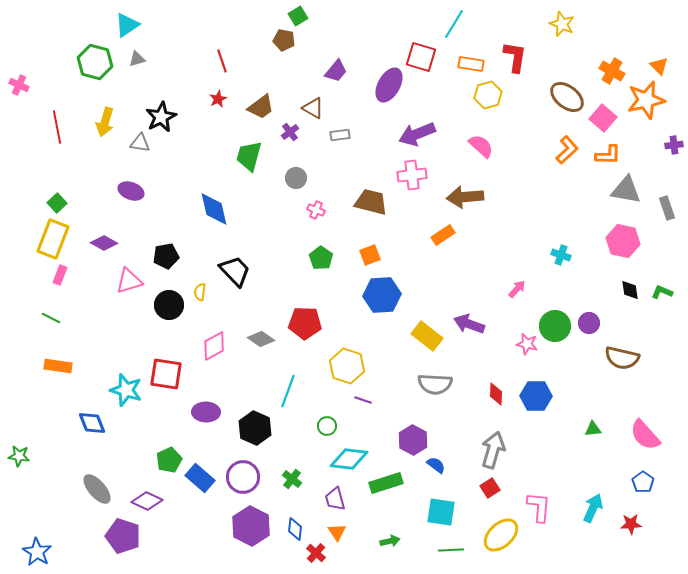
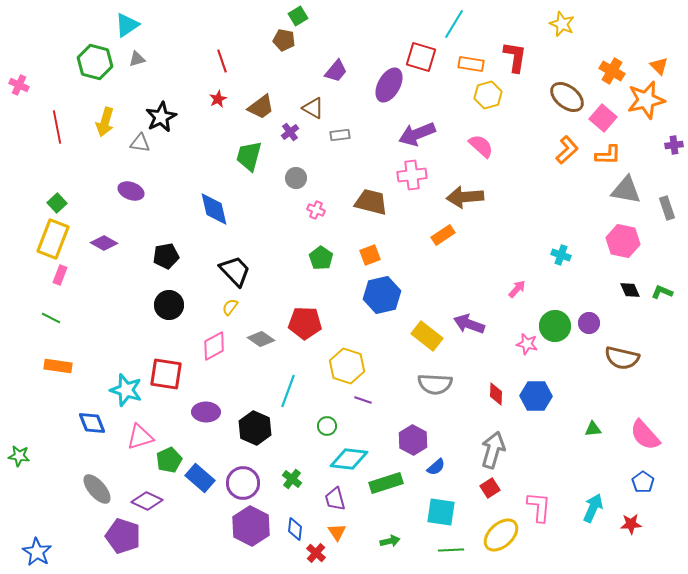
pink triangle at (129, 281): moved 11 px right, 156 px down
black diamond at (630, 290): rotated 15 degrees counterclockwise
yellow semicircle at (200, 292): moved 30 px right, 15 px down; rotated 30 degrees clockwise
blue hexagon at (382, 295): rotated 9 degrees counterclockwise
blue semicircle at (436, 465): moved 2 px down; rotated 102 degrees clockwise
purple circle at (243, 477): moved 6 px down
